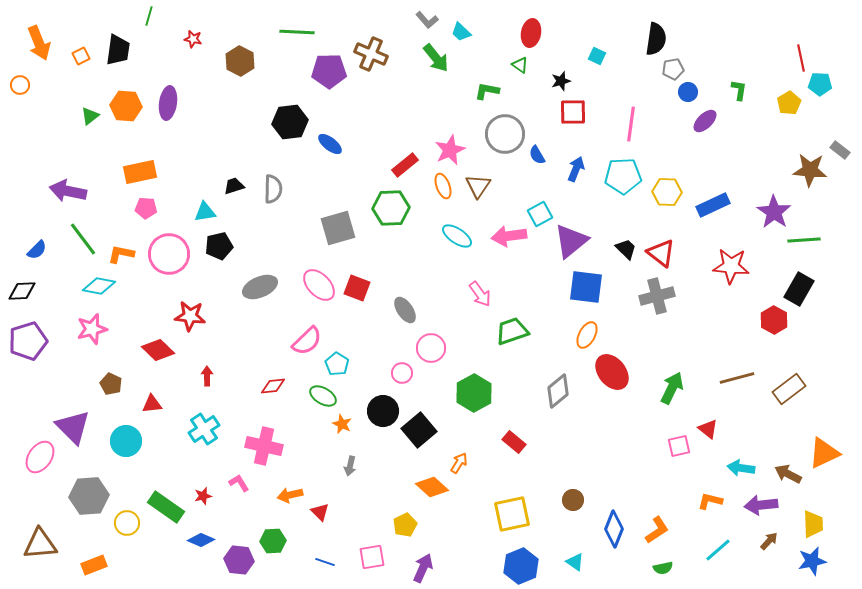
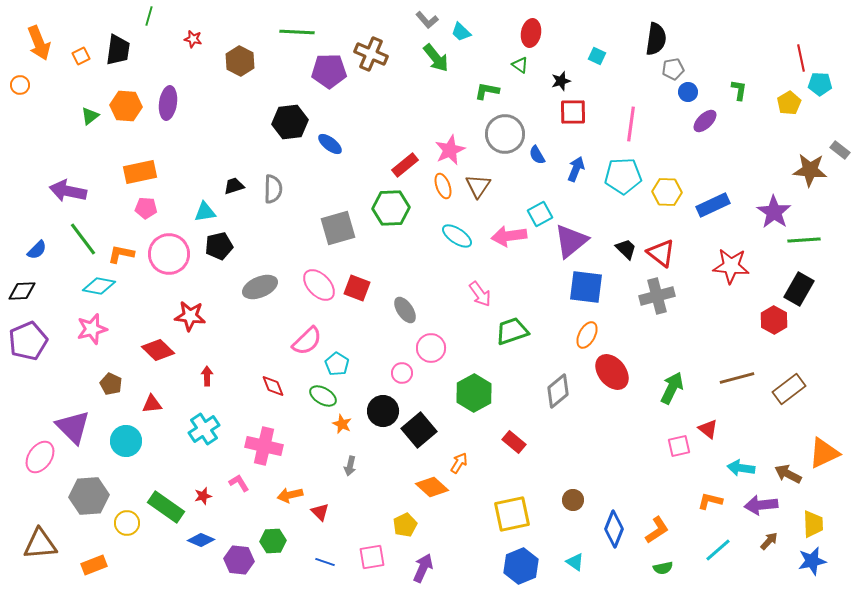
purple pentagon at (28, 341): rotated 6 degrees counterclockwise
red diamond at (273, 386): rotated 75 degrees clockwise
